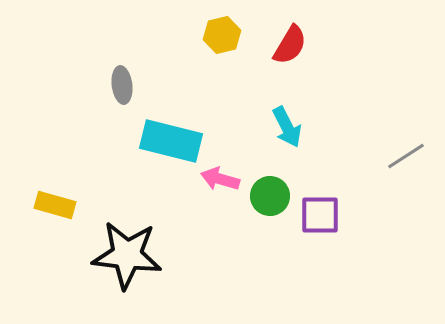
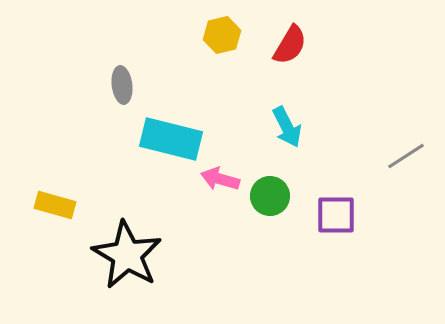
cyan rectangle: moved 2 px up
purple square: moved 16 px right
black star: rotated 24 degrees clockwise
